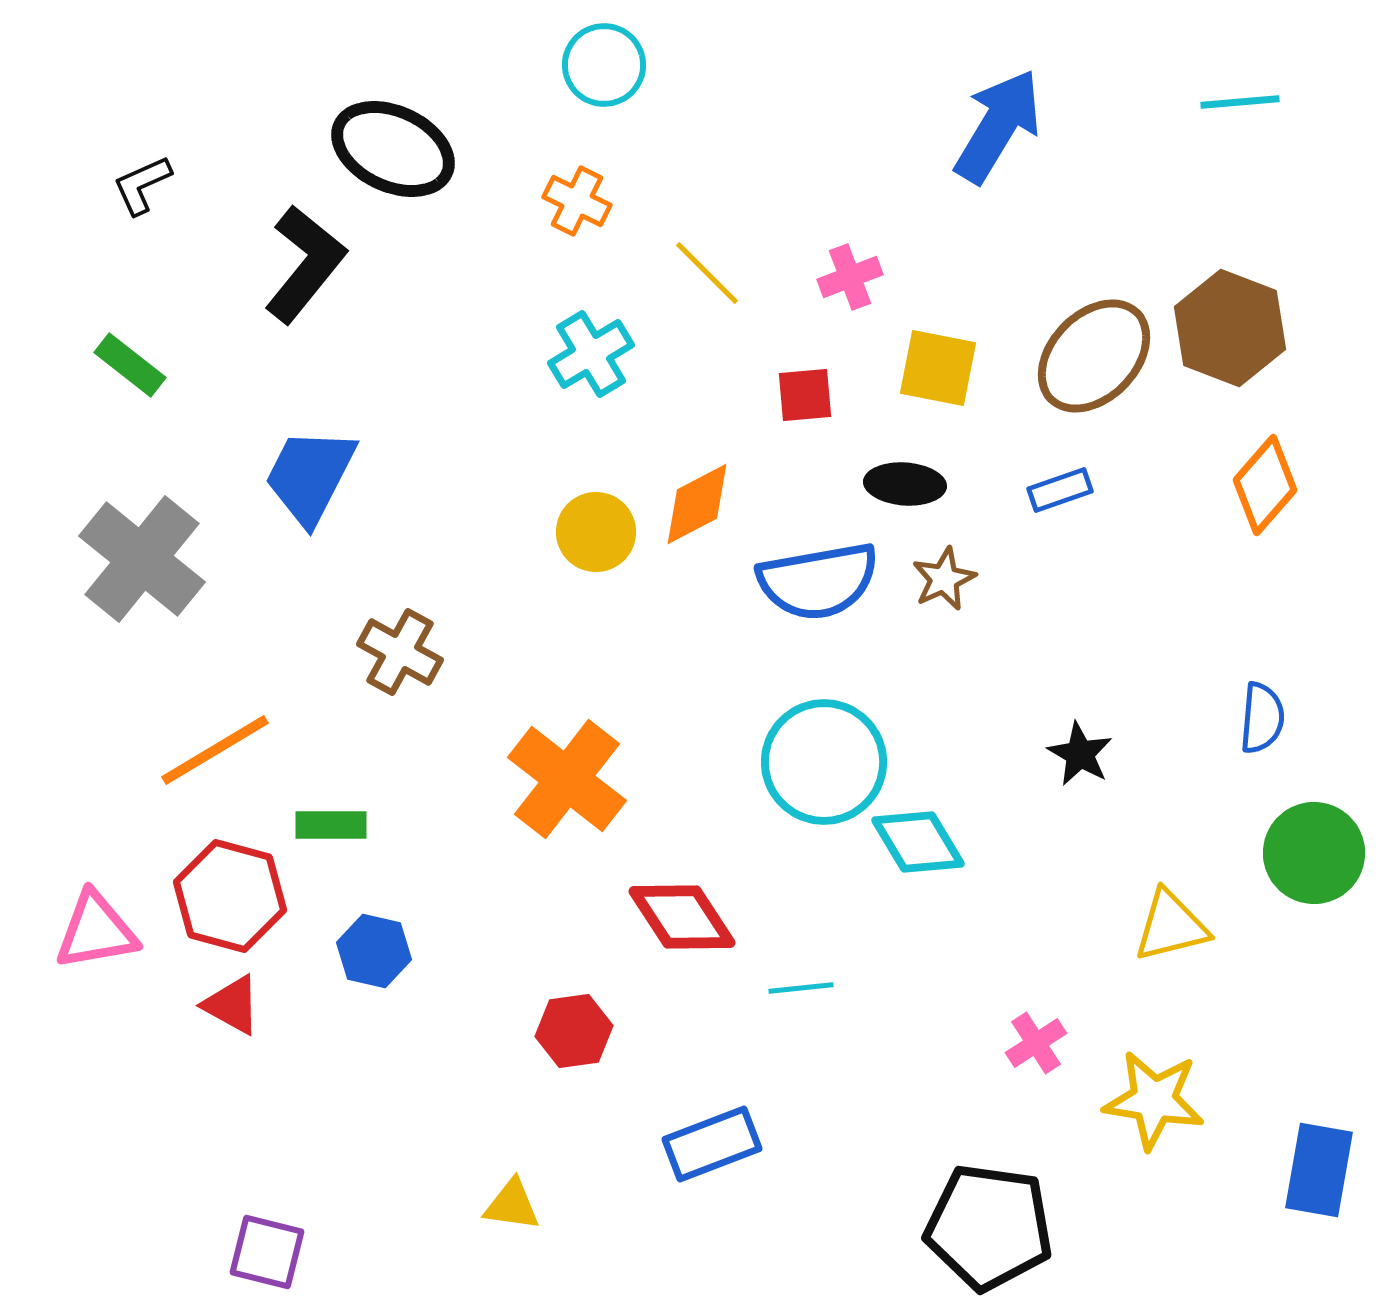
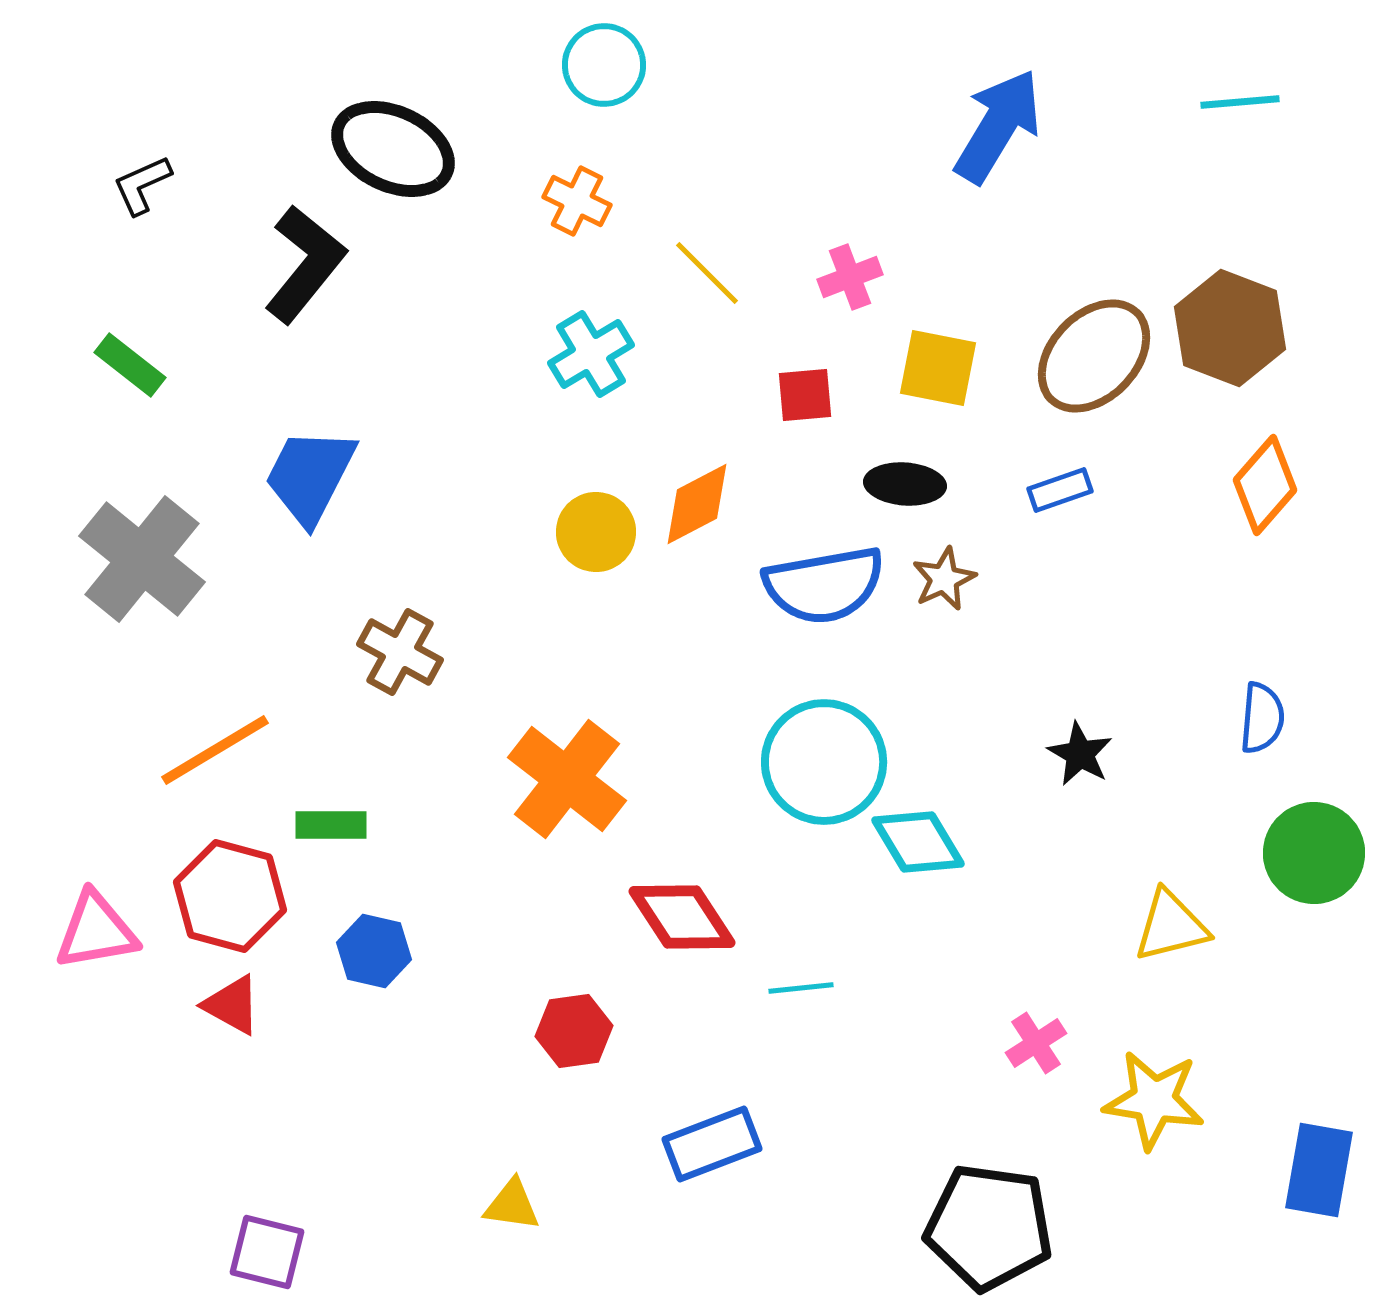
blue semicircle at (818, 581): moved 6 px right, 4 px down
